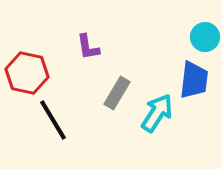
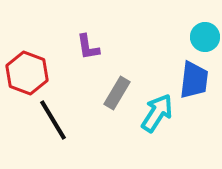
red hexagon: rotated 9 degrees clockwise
